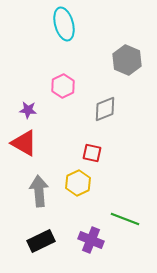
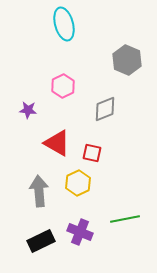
red triangle: moved 33 px right
green line: rotated 32 degrees counterclockwise
purple cross: moved 11 px left, 8 px up
